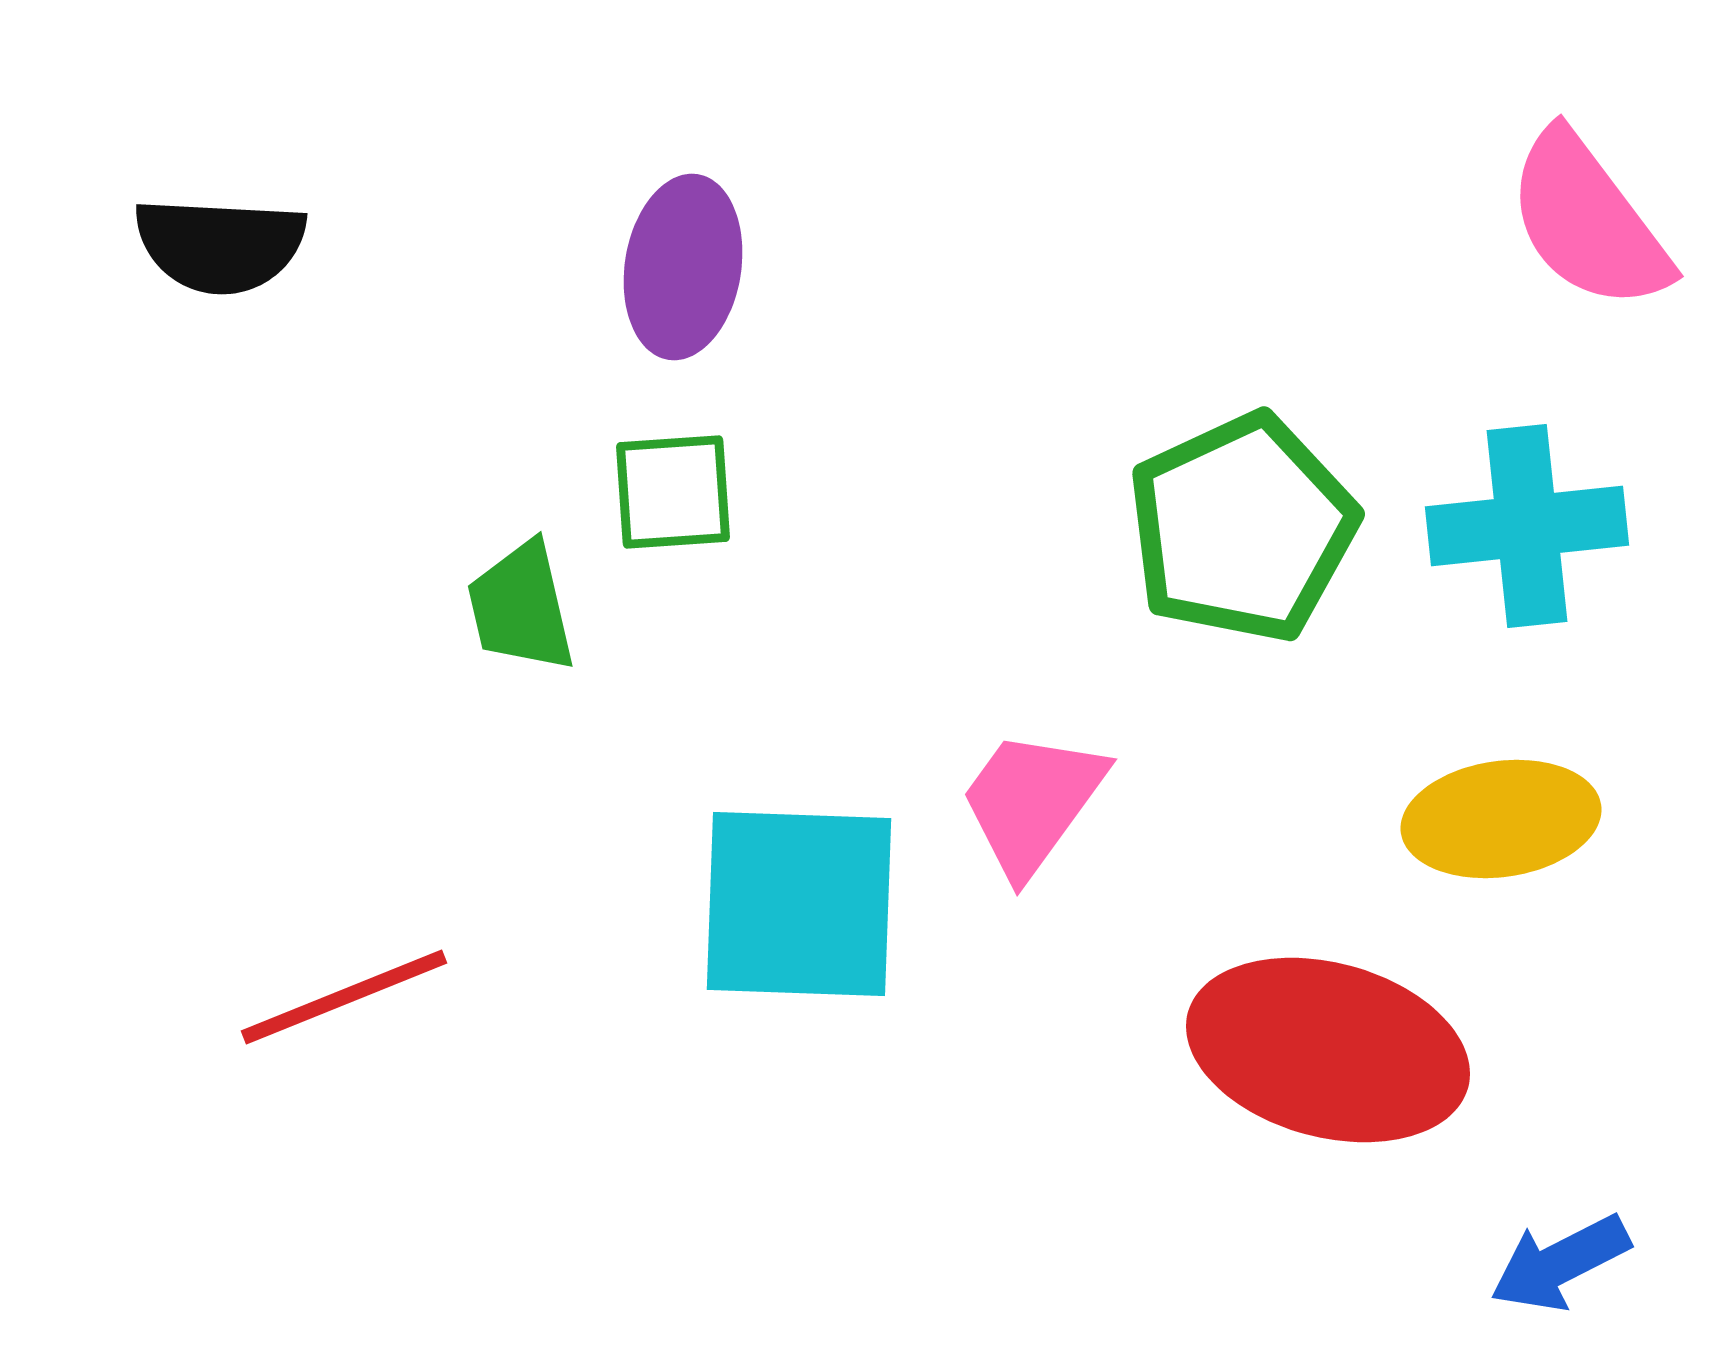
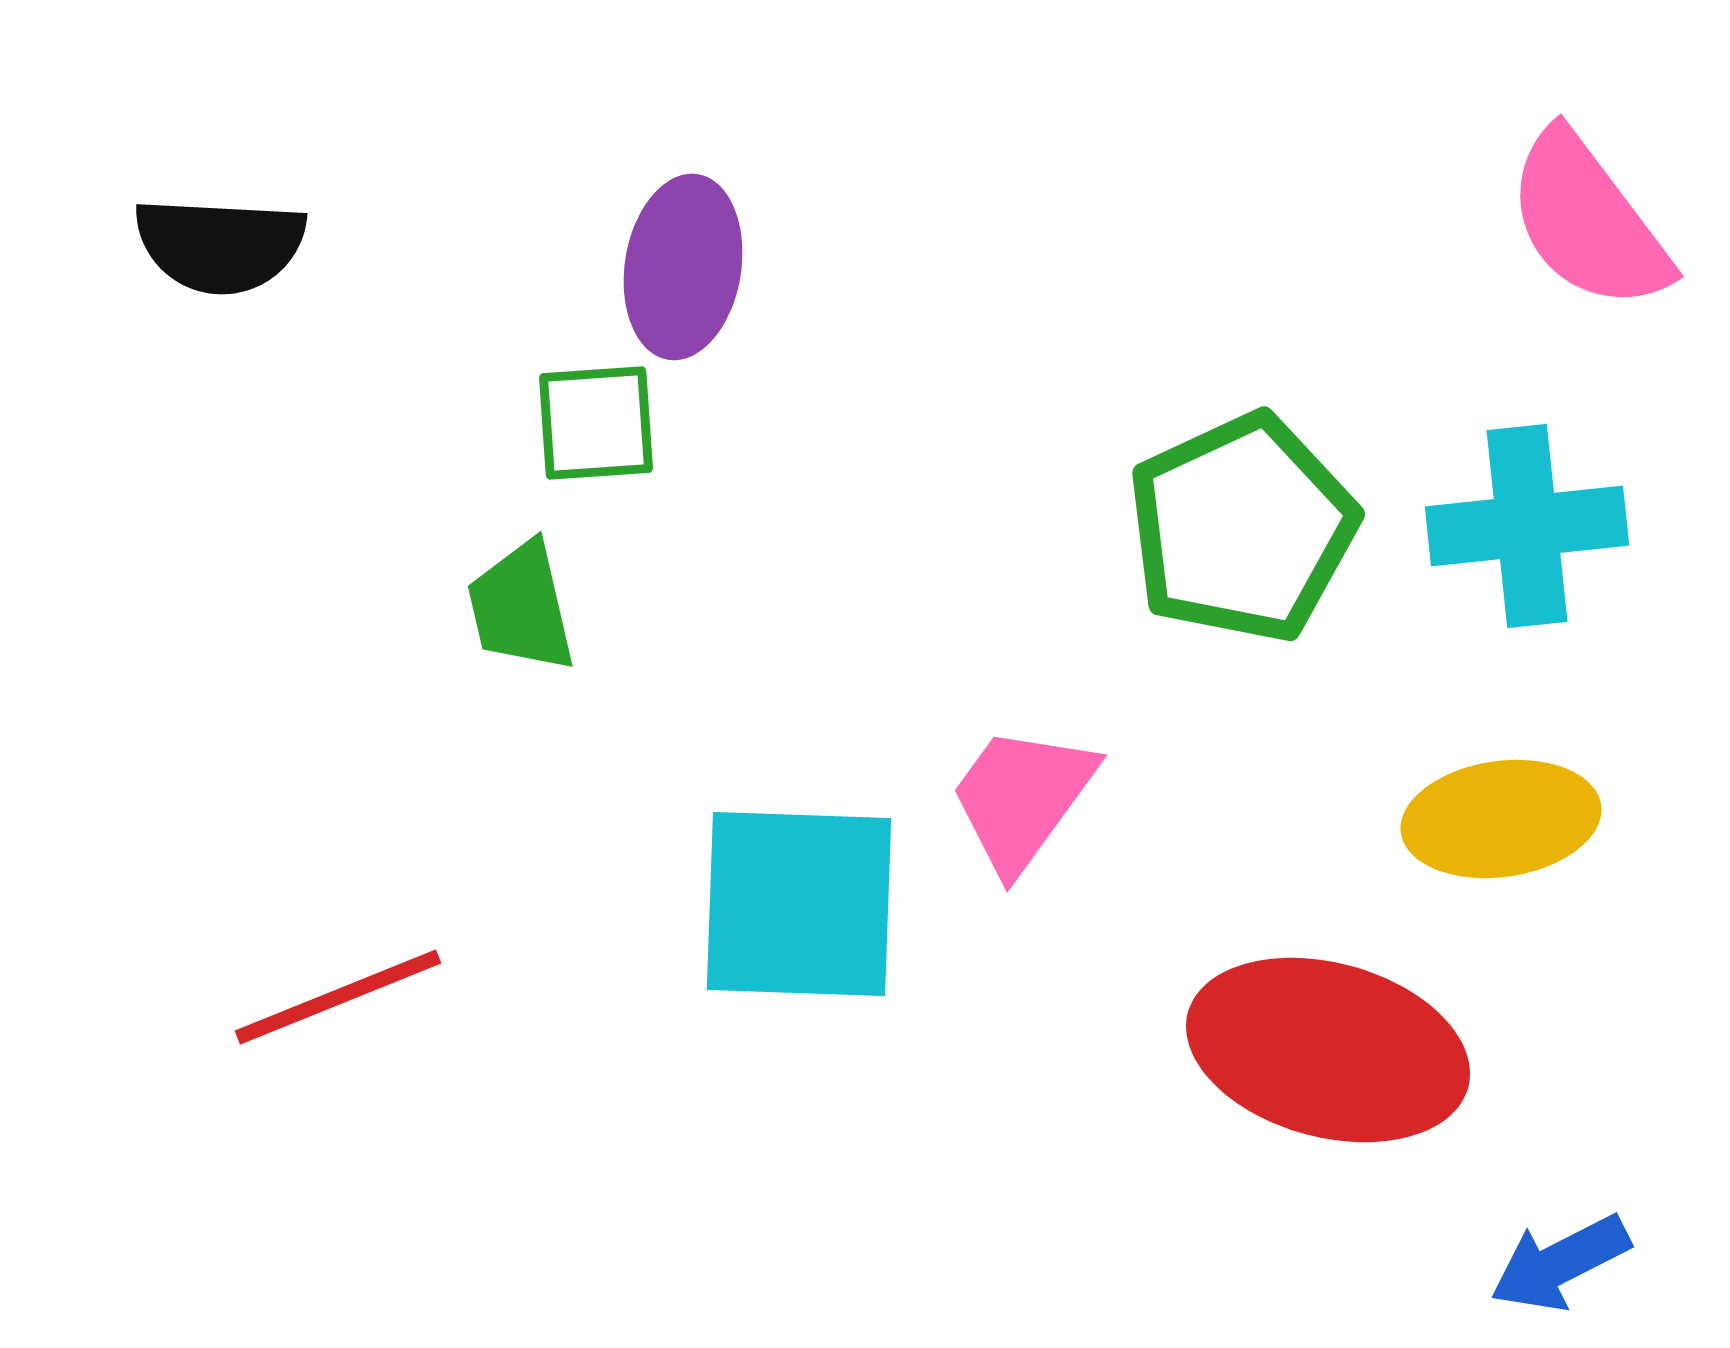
green square: moved 77 px left, 69 px up
pink trapezoid: moved 10 px left, 4 px up
red line: moved 6 px left
